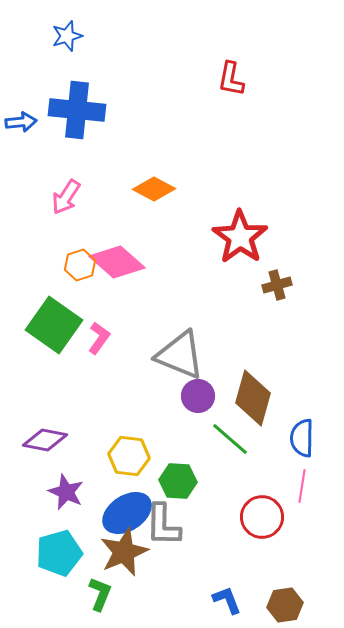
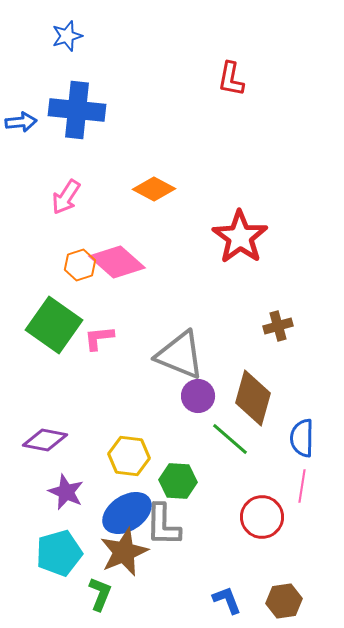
brown cross: moved 1 px right, 41 px down
pink L-shape: rotated 132 degrees counterclockwise
brown hexagon: moved 1 px left, 4 px up
